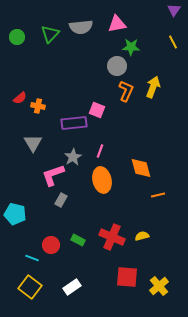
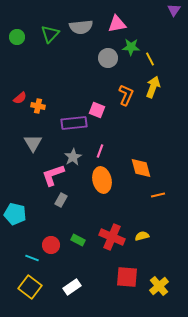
yellow line: moved 23 px left, 17 px down
gray circle: moved 9 px left, 8 px up
orange L-shape: moved 4 px down
